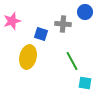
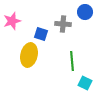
yellow ellipse: moved 1 px right, 2 px up
green line: rotated 24 degrees clockwise
cyan square: rotated 16 degrees clockwise
